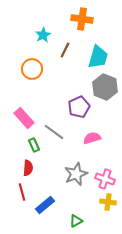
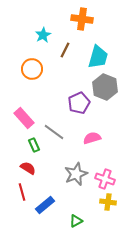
purple pentagon: moved 4 px up
red semicircle: rotated 63 degrees counterclockwise
